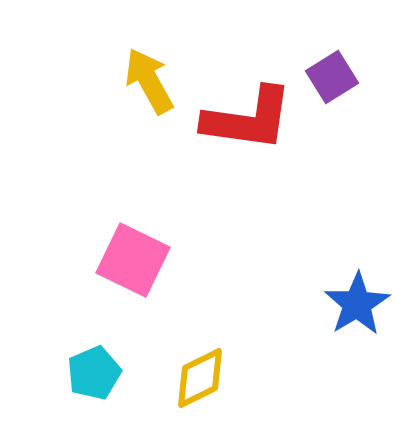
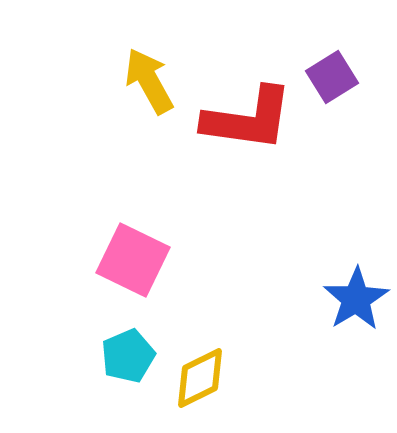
blue star: moved 1 px left, 5 px up
cyan pentagon: moved 34 px right, 17 px up
